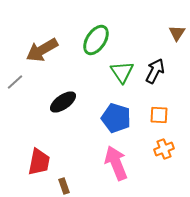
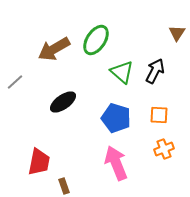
brown arrow: moved 12 px right, 1 px up
green triangle: rotated 15 degrees counterclockwise
